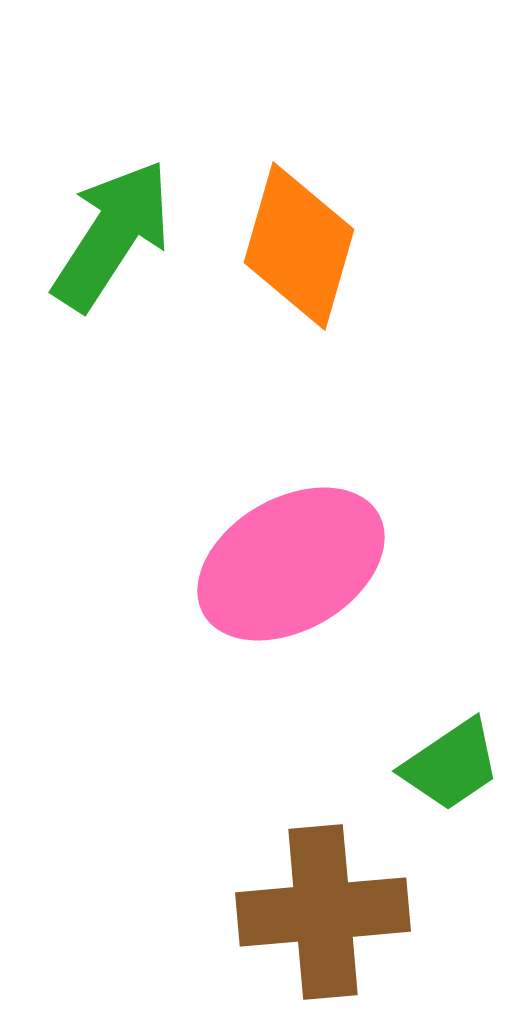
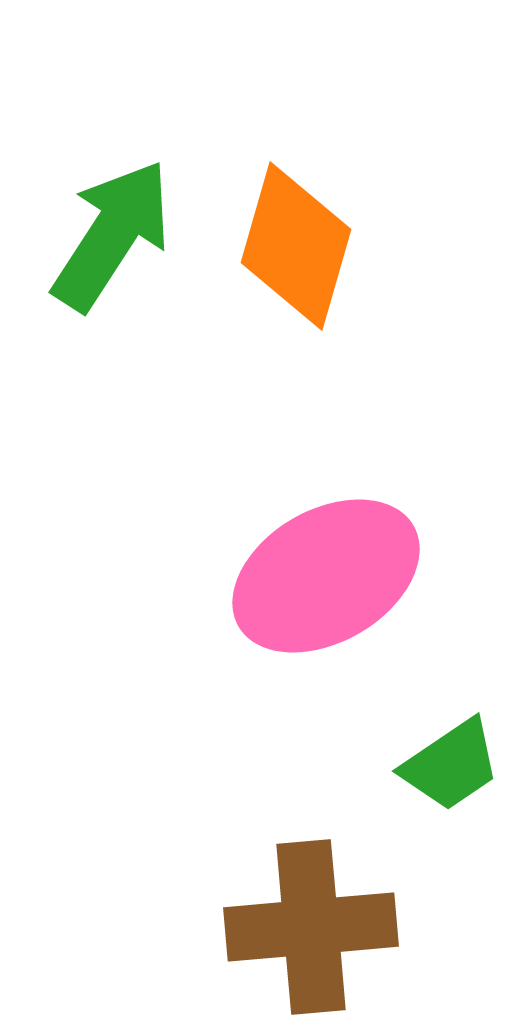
orange diamond: moved 3 px left
pink ellipse: moved 35 px right, 12 px down
brown cross: moved 12 px left, 15 px down
